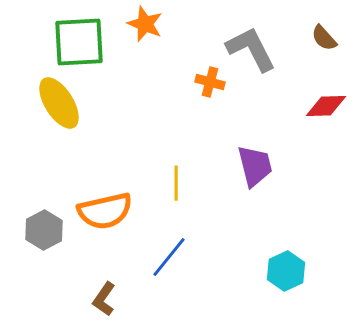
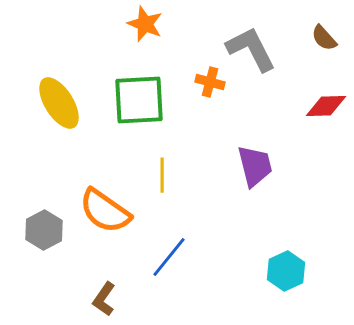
green square: moved 60 px right, 58 px down
yellow line: moved 14 px left, 8 px up
orange semicircle: rotated 48 degrees clockwise
